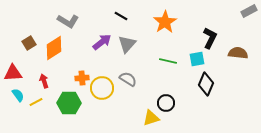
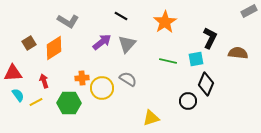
cyan square: moved 1 px left
black circle: moved 22 px right, 2 px up
